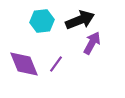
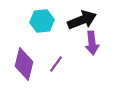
black arrow: moved 2 px right
purple arrow: rotated 145 degrees clockwise
purple diamond: rotated 36 degrees clockwise
